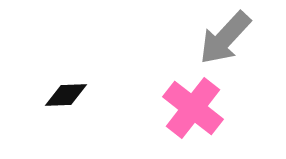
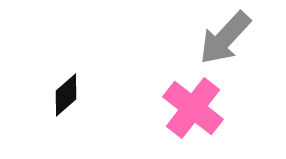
black diamond: rotated 39 degrees counterclockwise
